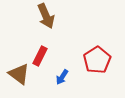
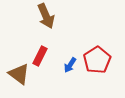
blue arrow: moved 8 px right, 12 px up
